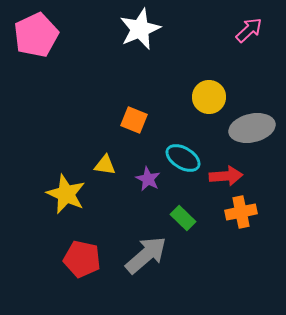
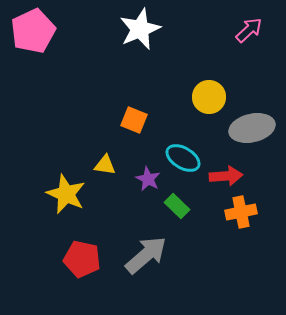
pink pentagon: moved 3 px left, 4 px up
green rectangle: moved 6 px left, 12 px up
